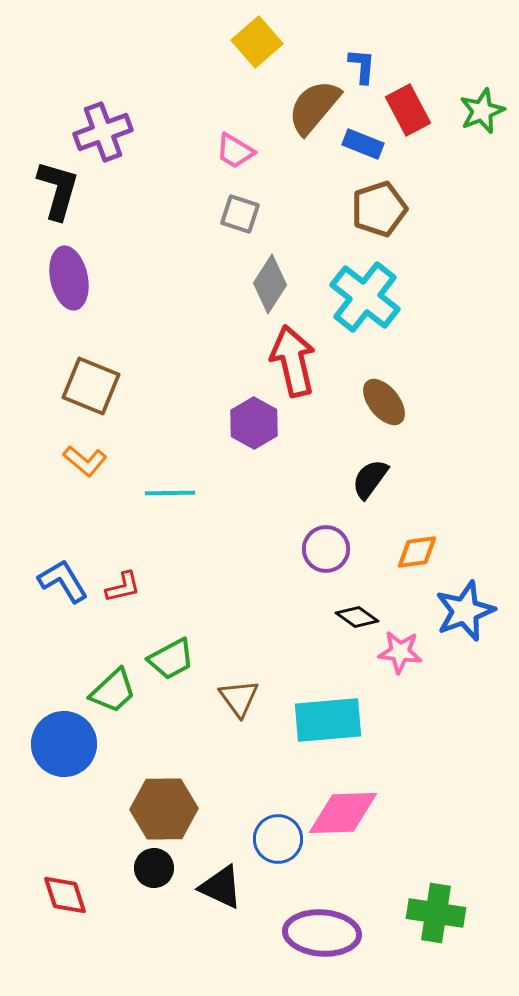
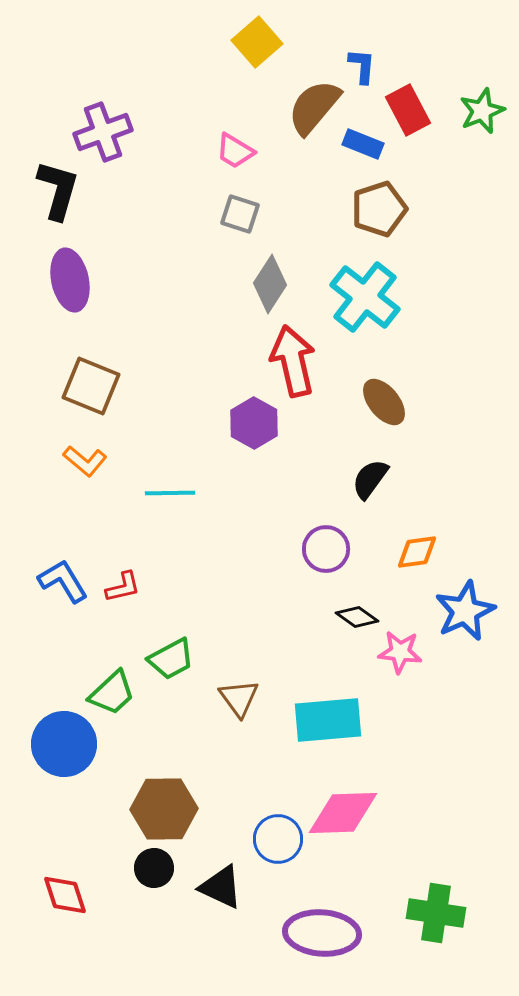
purple ellipse at (69, 278): moved 1 px right, 2 px down
blue star at (465, 611): rotated 4 degrees counterclockwise
green trapezoid at (113, 691): moved 1 px left, 2 px down
